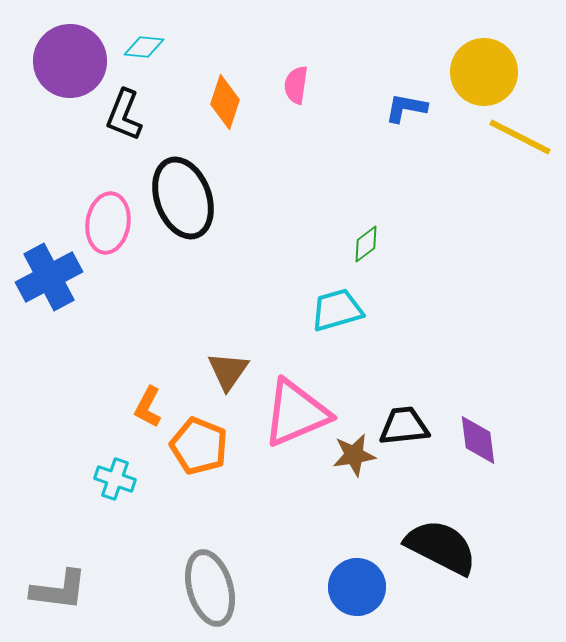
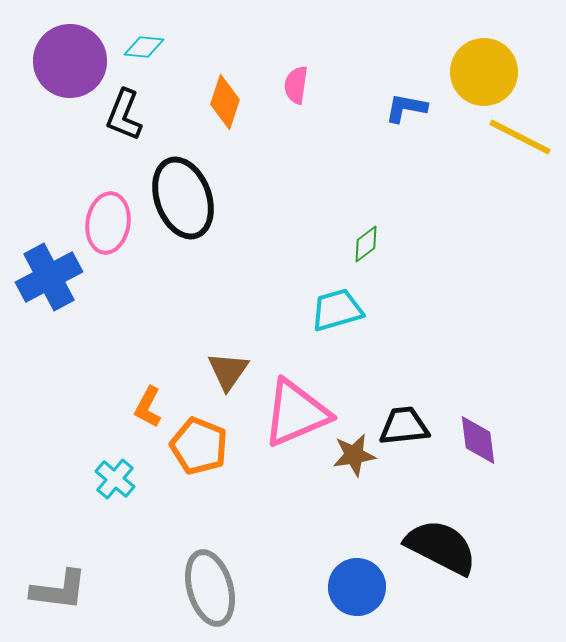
cyan cross: rotated 21 degrees clockwise
